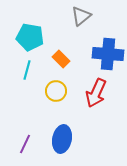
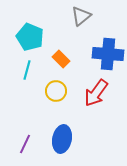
cyan pentagon: rotated 12 degrees clockwise
red arrow: rotated 12 degrees clockwise
